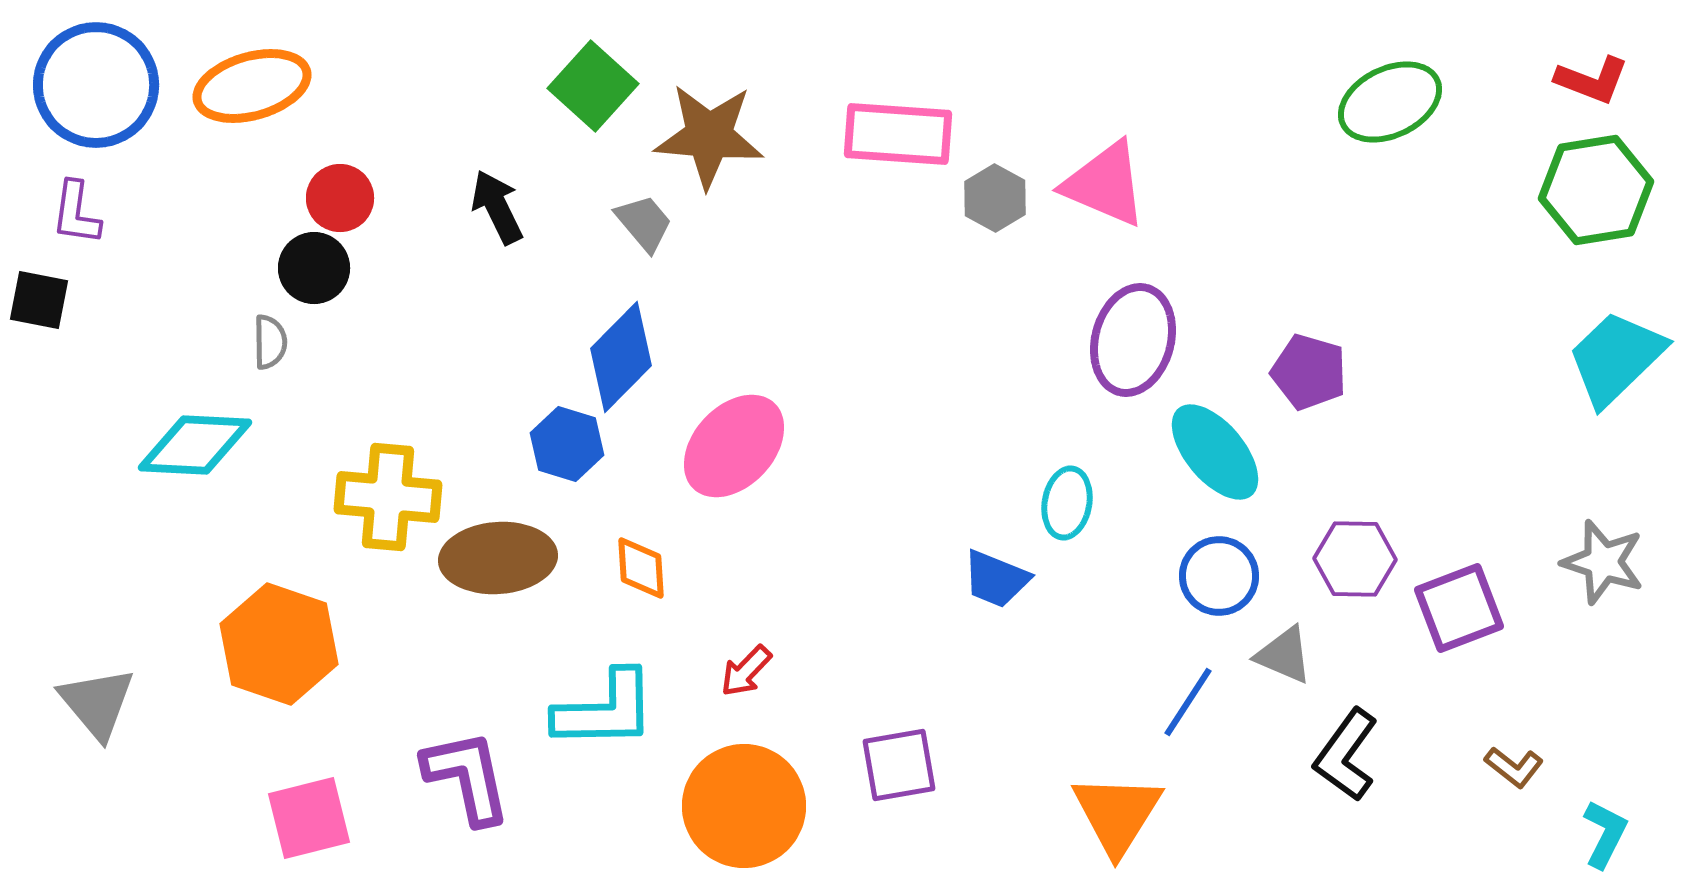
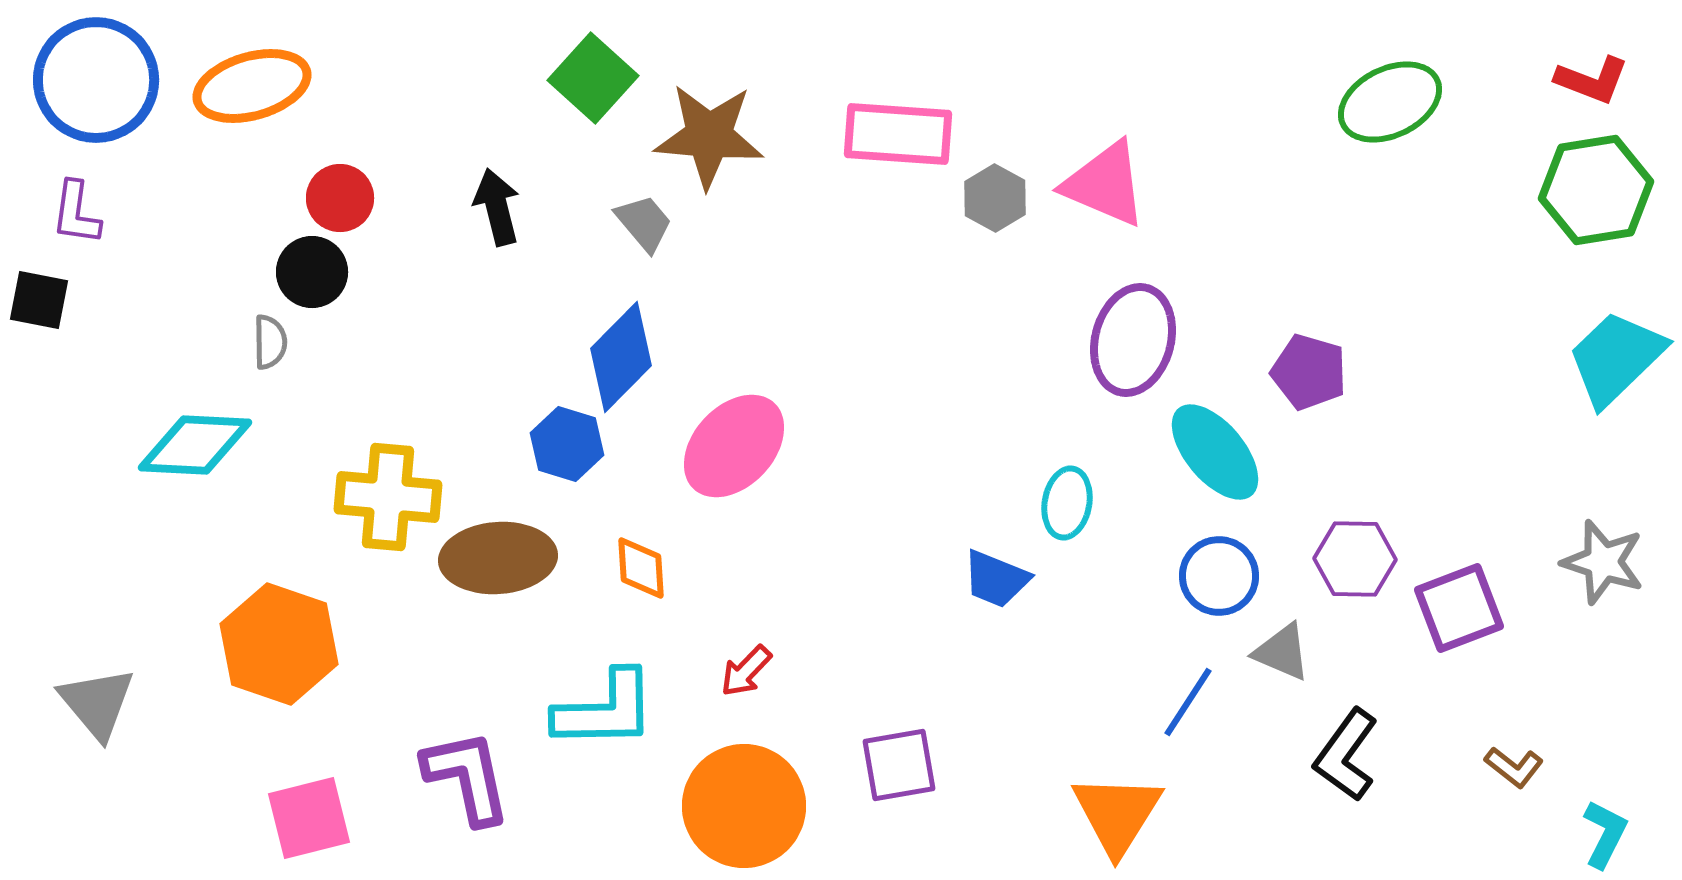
blue circle at (96, 85): moved 5 px up
green square at (593, 86): moved 8 px up
black arrow at (497, 207): rotated 12 degrees clockwise
black circle at (314, 268): moved 2 px left, 4 px down
gray triangle at (1284, 655): moved 2 px left, 3 px up
